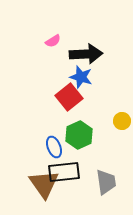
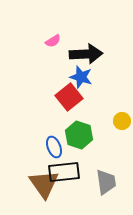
green hexagon: rotated 16 degrees counterclockwise
